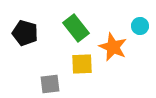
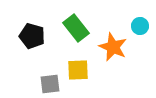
black pentagon: moved 7 px right, 3 px down
yellow square: moved 4 px left, 6 px down
